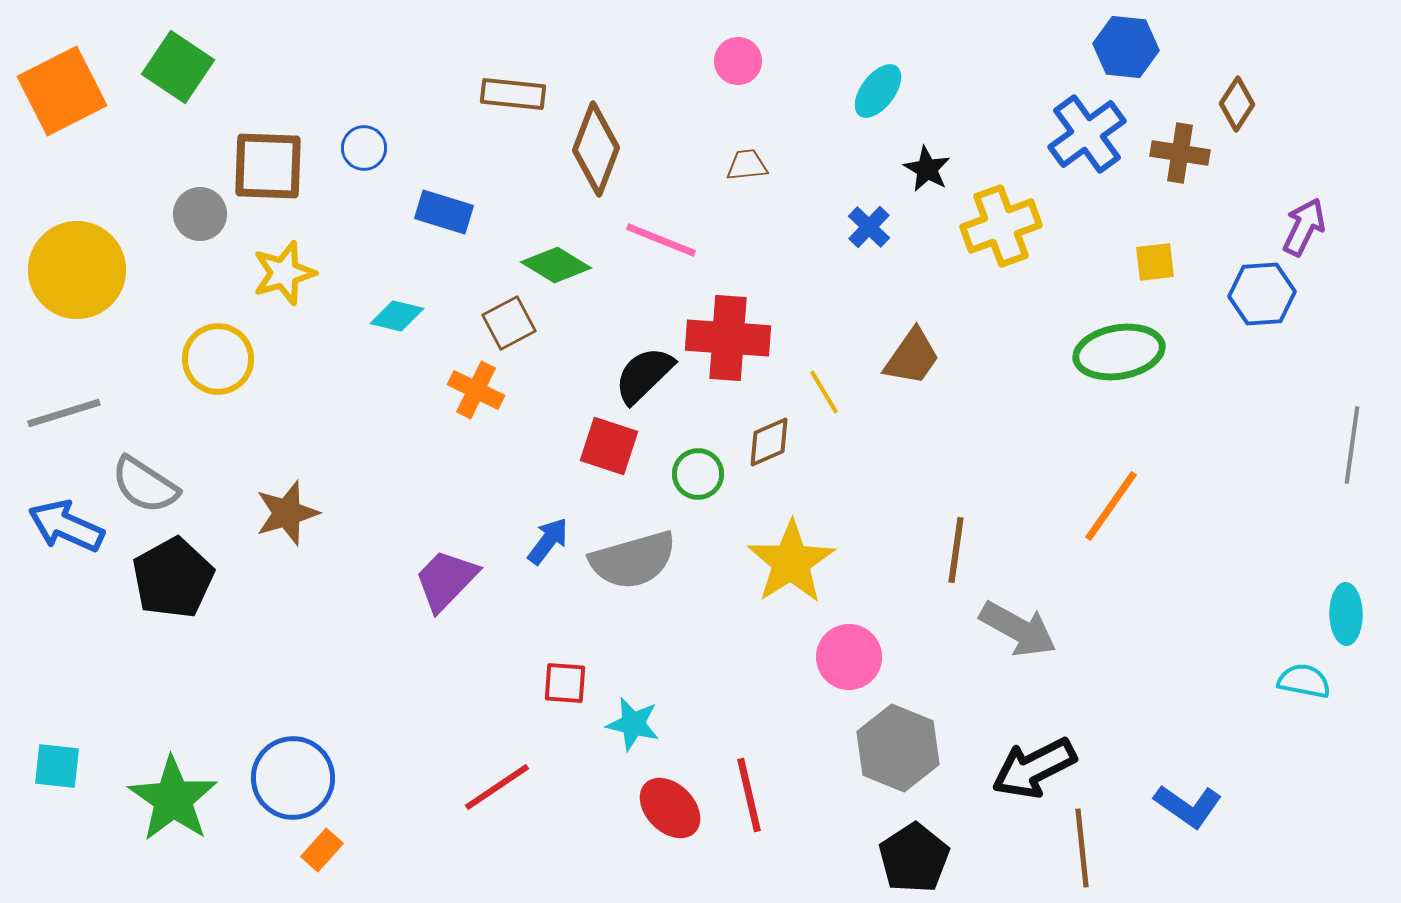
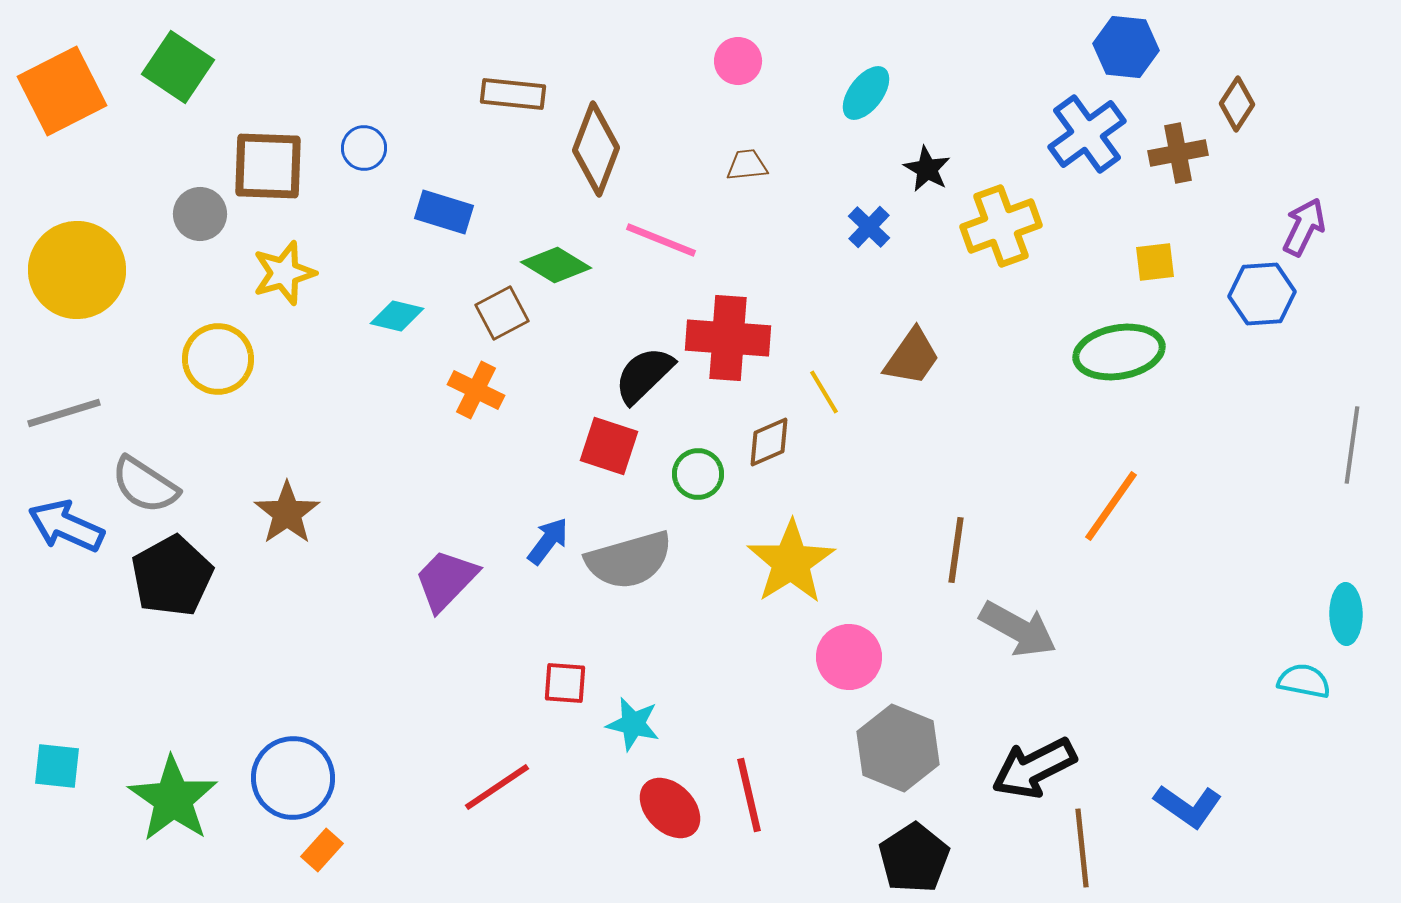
cyan ellipse at (878, 91): moved 12 px left, 2 px down
brown cross at (1180, 153): moved 2 px left; rotated 20 degrees counterclockwise
brown square at (509, 323): moved 7 px left, 10 px up
brown star at (287, 513): rotated 18 degrees counterclockwise
gray semicircle at (633, 560): moved 4 px left
black pentagon at (173, 578): moved 1 px left, 2 px up
